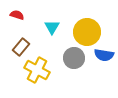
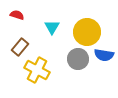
brown rectangle: moved 1 px left
gray circle: moved 4 px right, 1 px down
